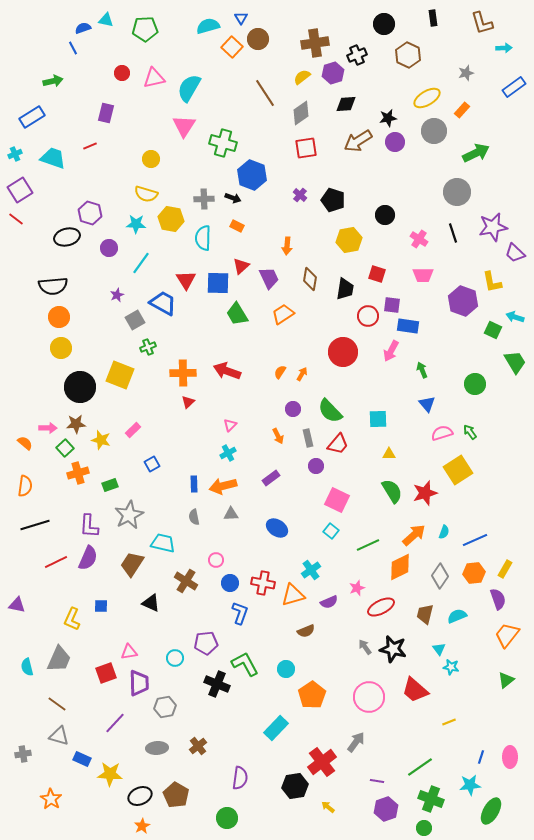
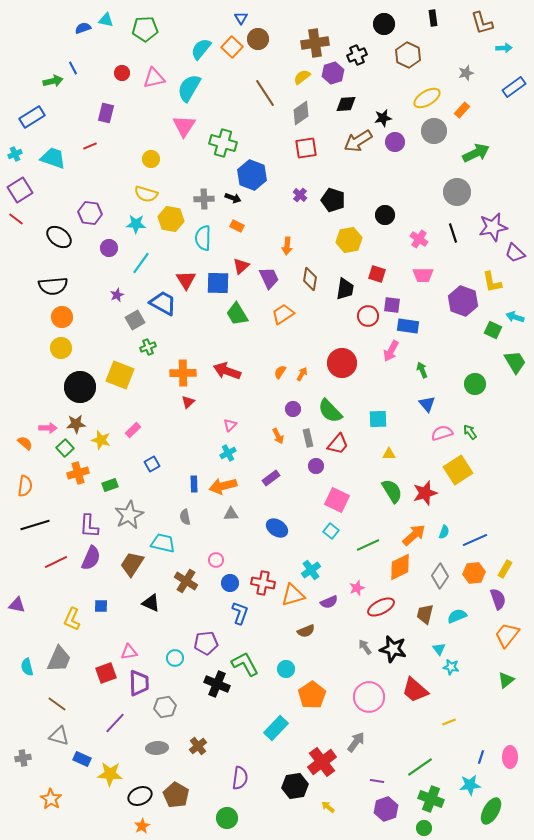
cyan semicircle at (208, 26): moved 7 px left, 23 px down; rotated 35 degrees counterclockwise
blue line at (73, 48): moved 20 px down
black star at (388, 118): moved 5 px left
purple hexagon at (90, 213): rotated 10 degrees counterclockwise
black ellipse at (67, 237): moved 8 px left; rotated 50 degrees clockwise
orange circle at (59, 317): moved 3 px right
red circle at (343, 352): moved 1 px left, 11 px down
gray semicircle at (194, 517): moved 9 px left
purple semicircle at (88, 558): moved 3 px right
gray cross at (23, 754): moved 4 px down
